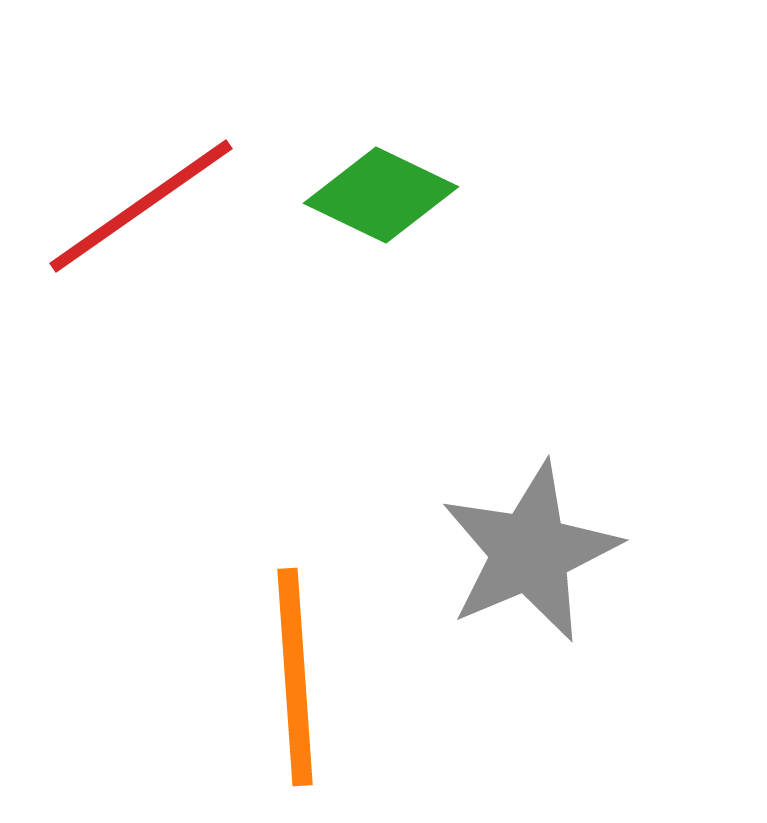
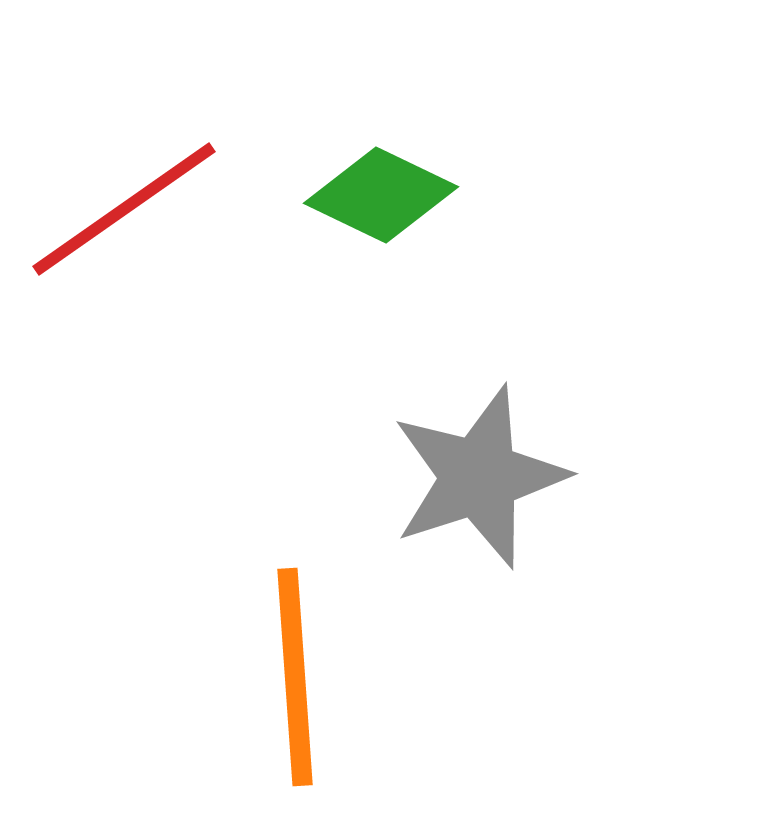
red line: moved 17 px left, 3 px down
gray star: moved 51 px left, 75 px up; rotated 5 degrees clockwise
